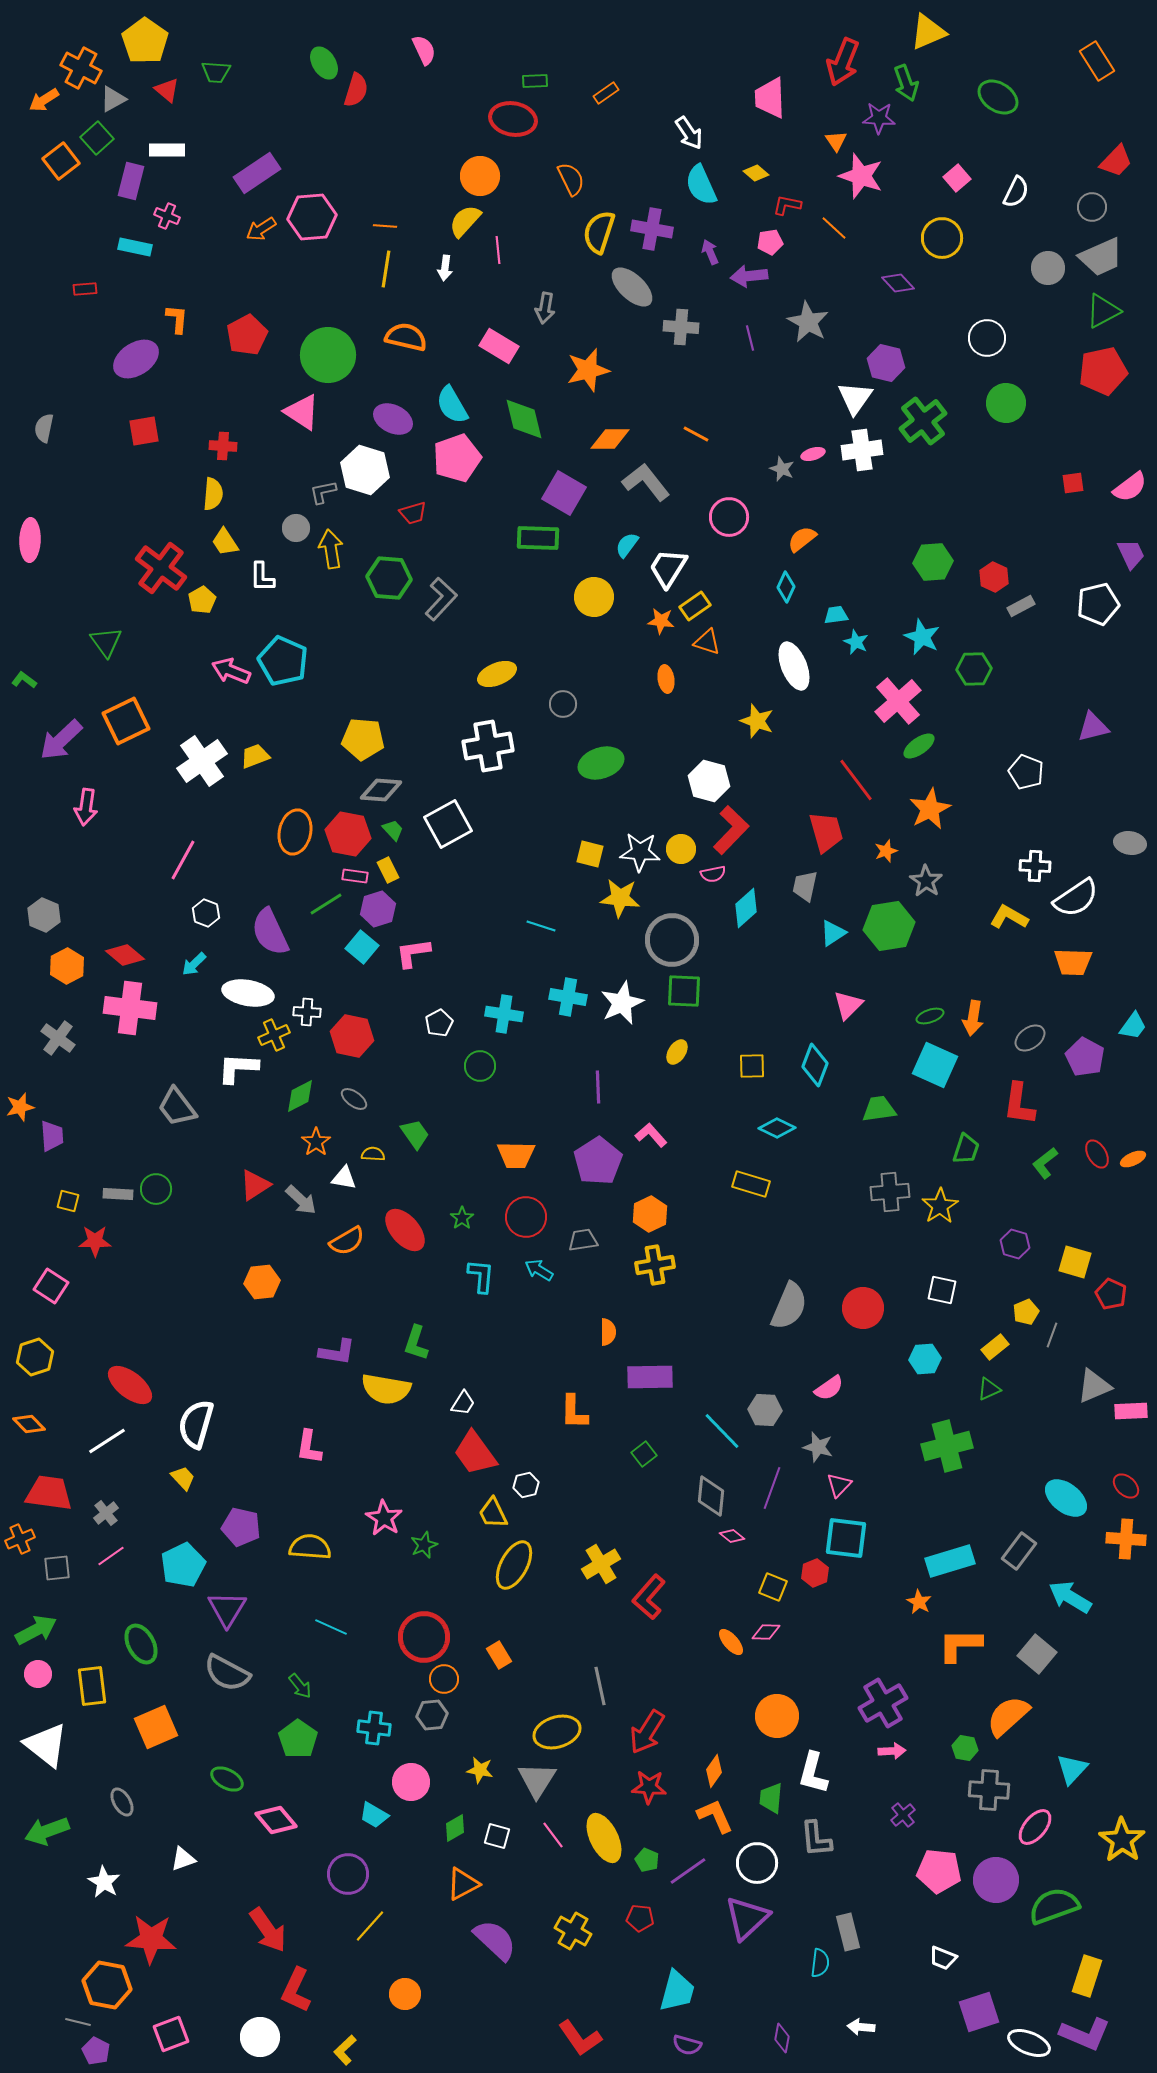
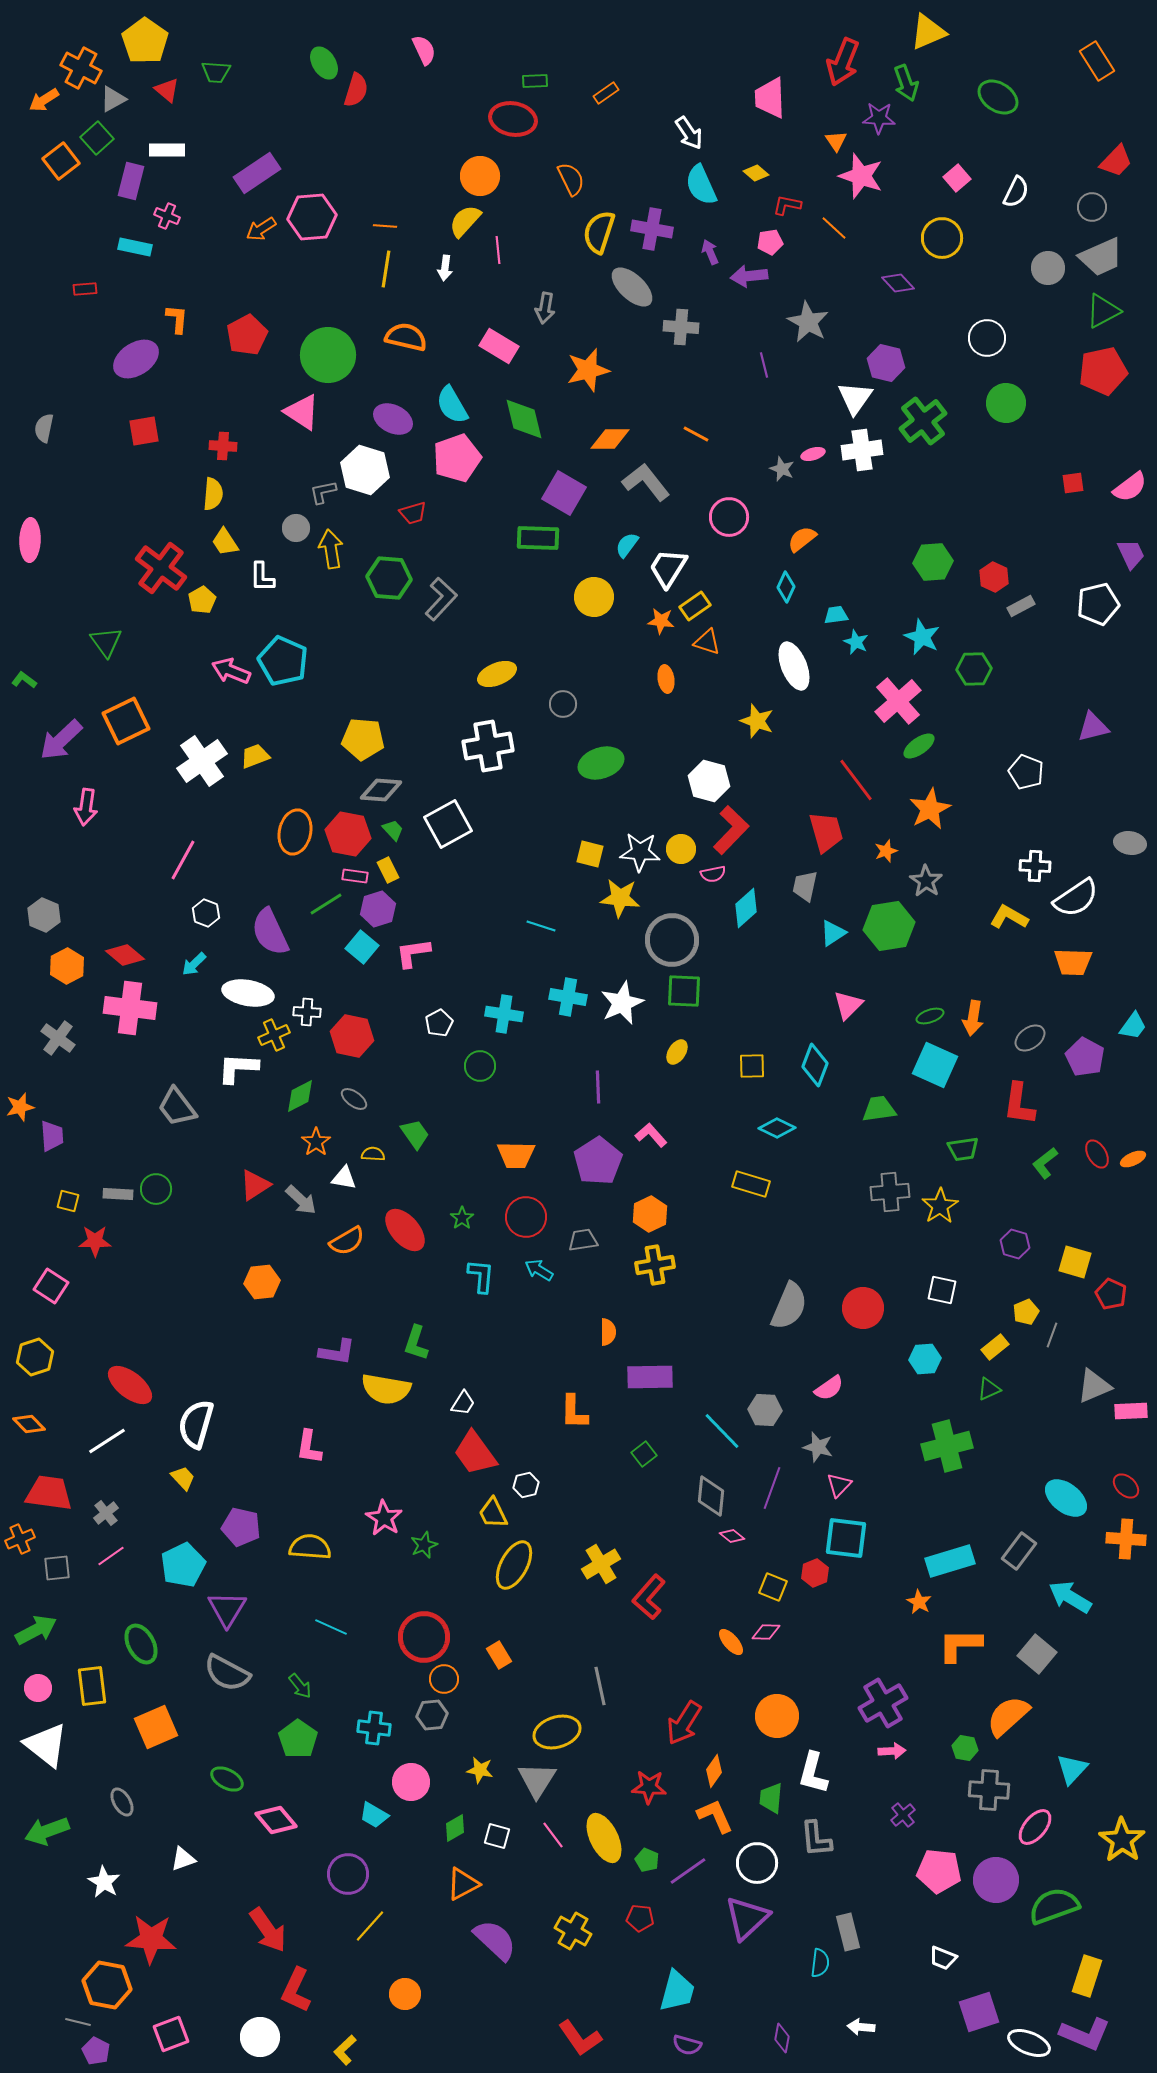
purple line at (750, 338): moved 14 px right, 27 px down
green trapezoid at (966, 1149): moved 3 px left; rotated 64 degrees clockwise
pink circle at (38, 1674): moved 14 px down
red arrow at (647, 1732): moved 37 px right, 9 px up
